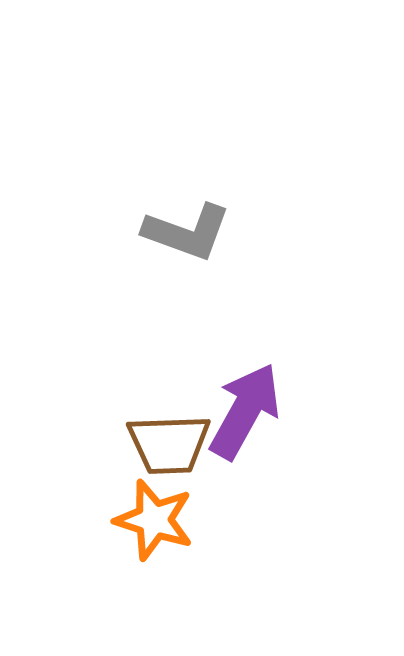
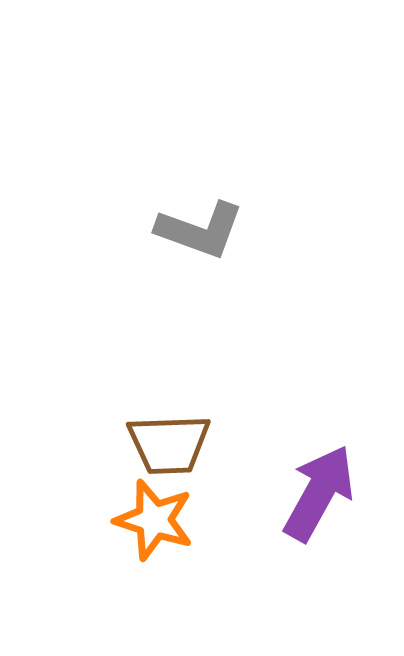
gray L-shape: moved 13 px right, 2 px up
purple arrow: moved 74 px right, 82 px down
